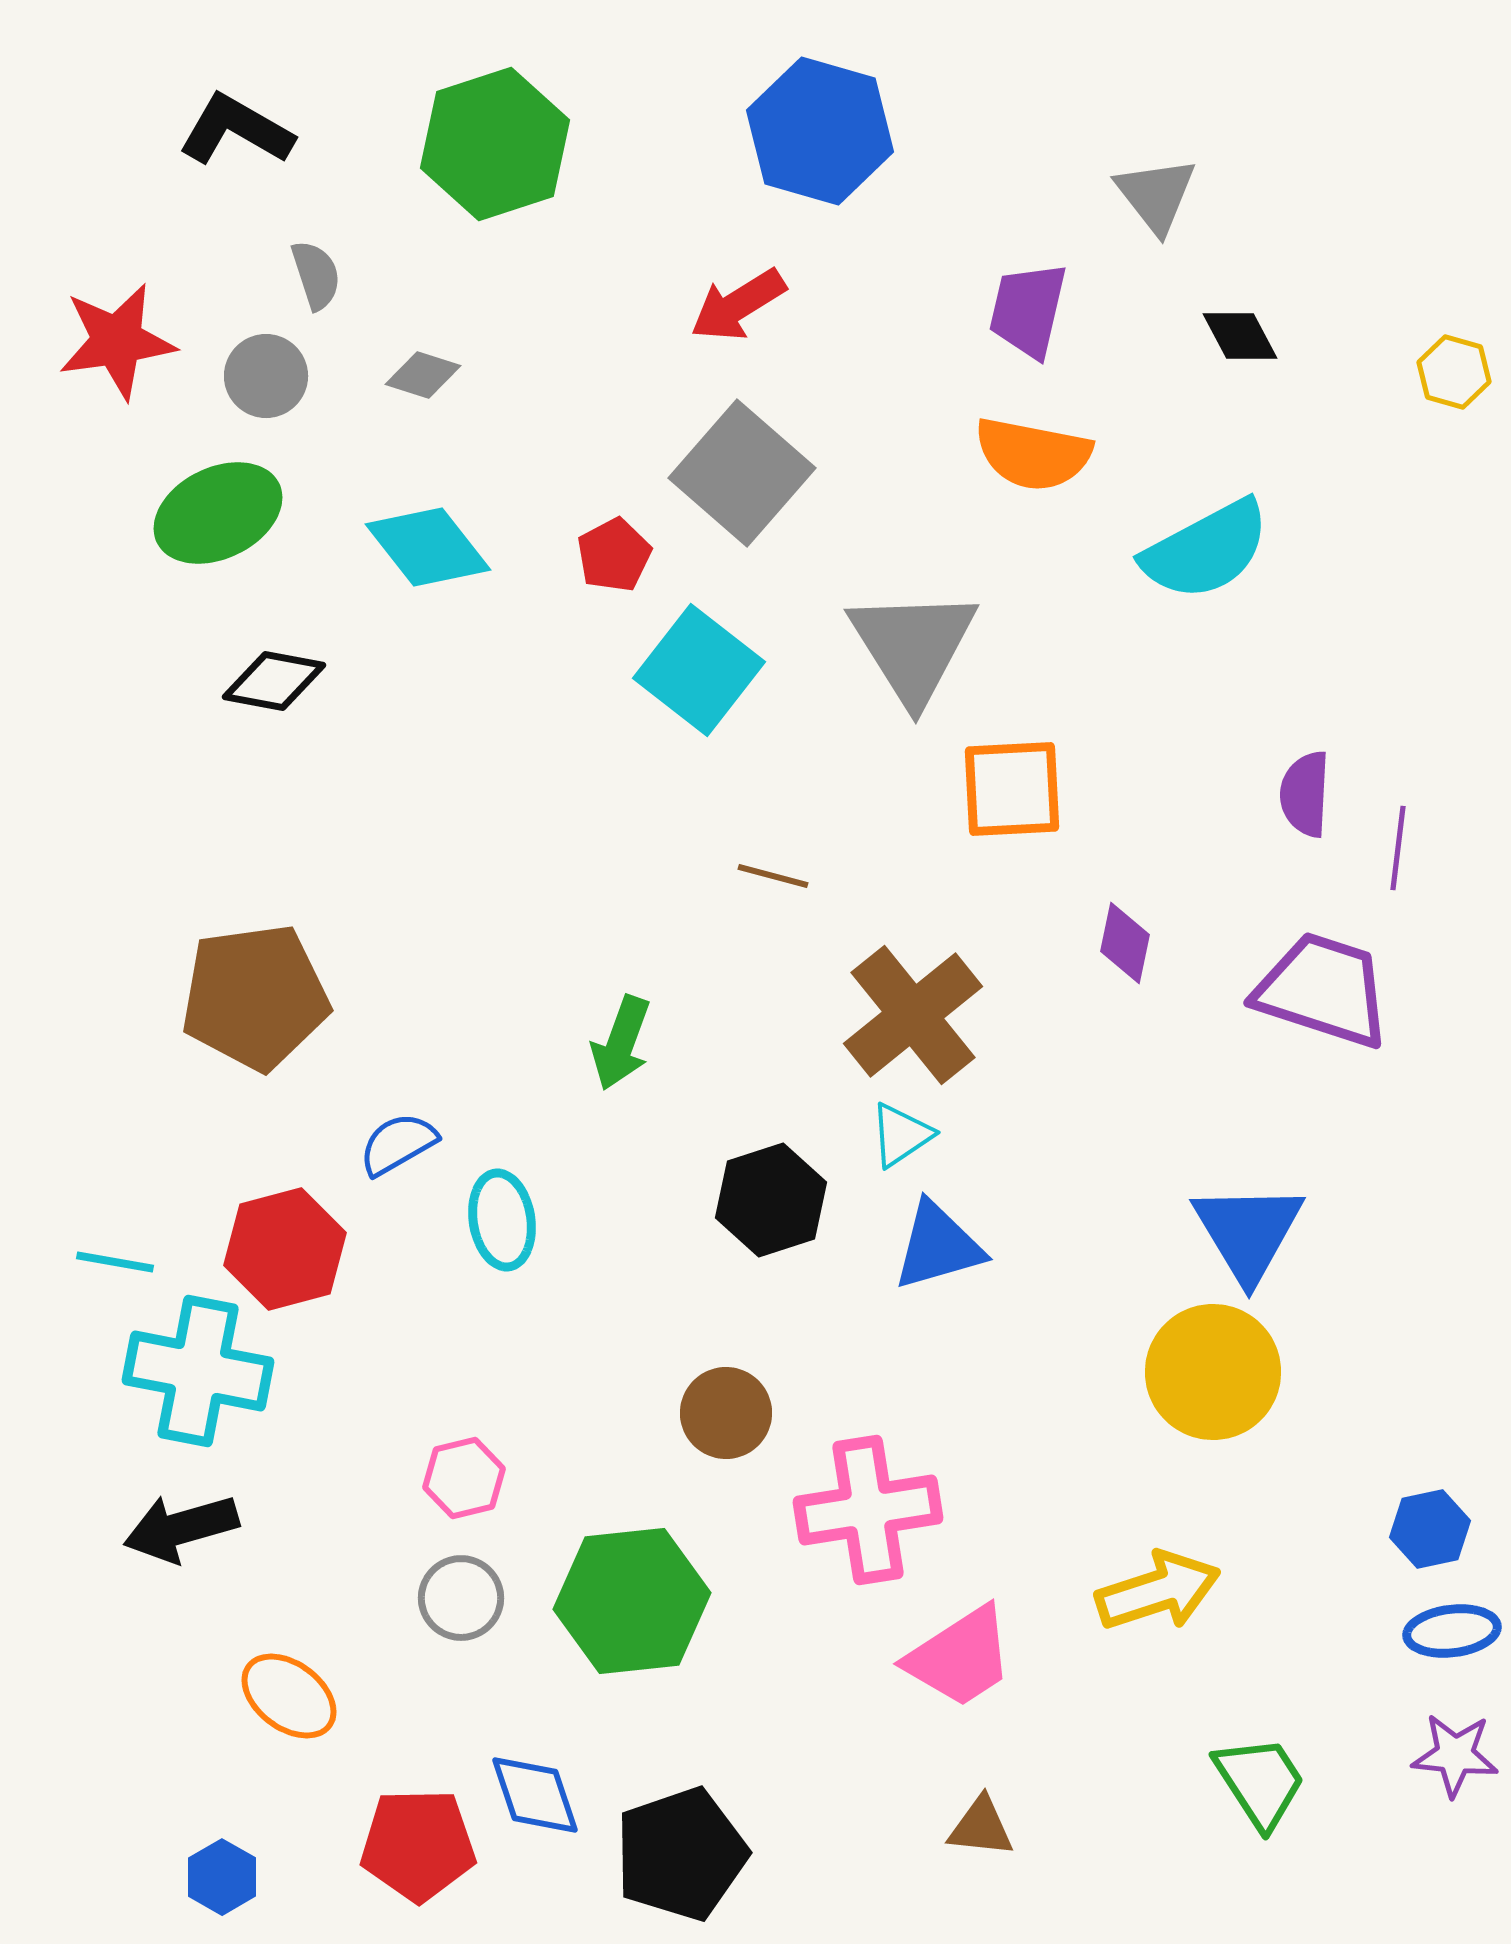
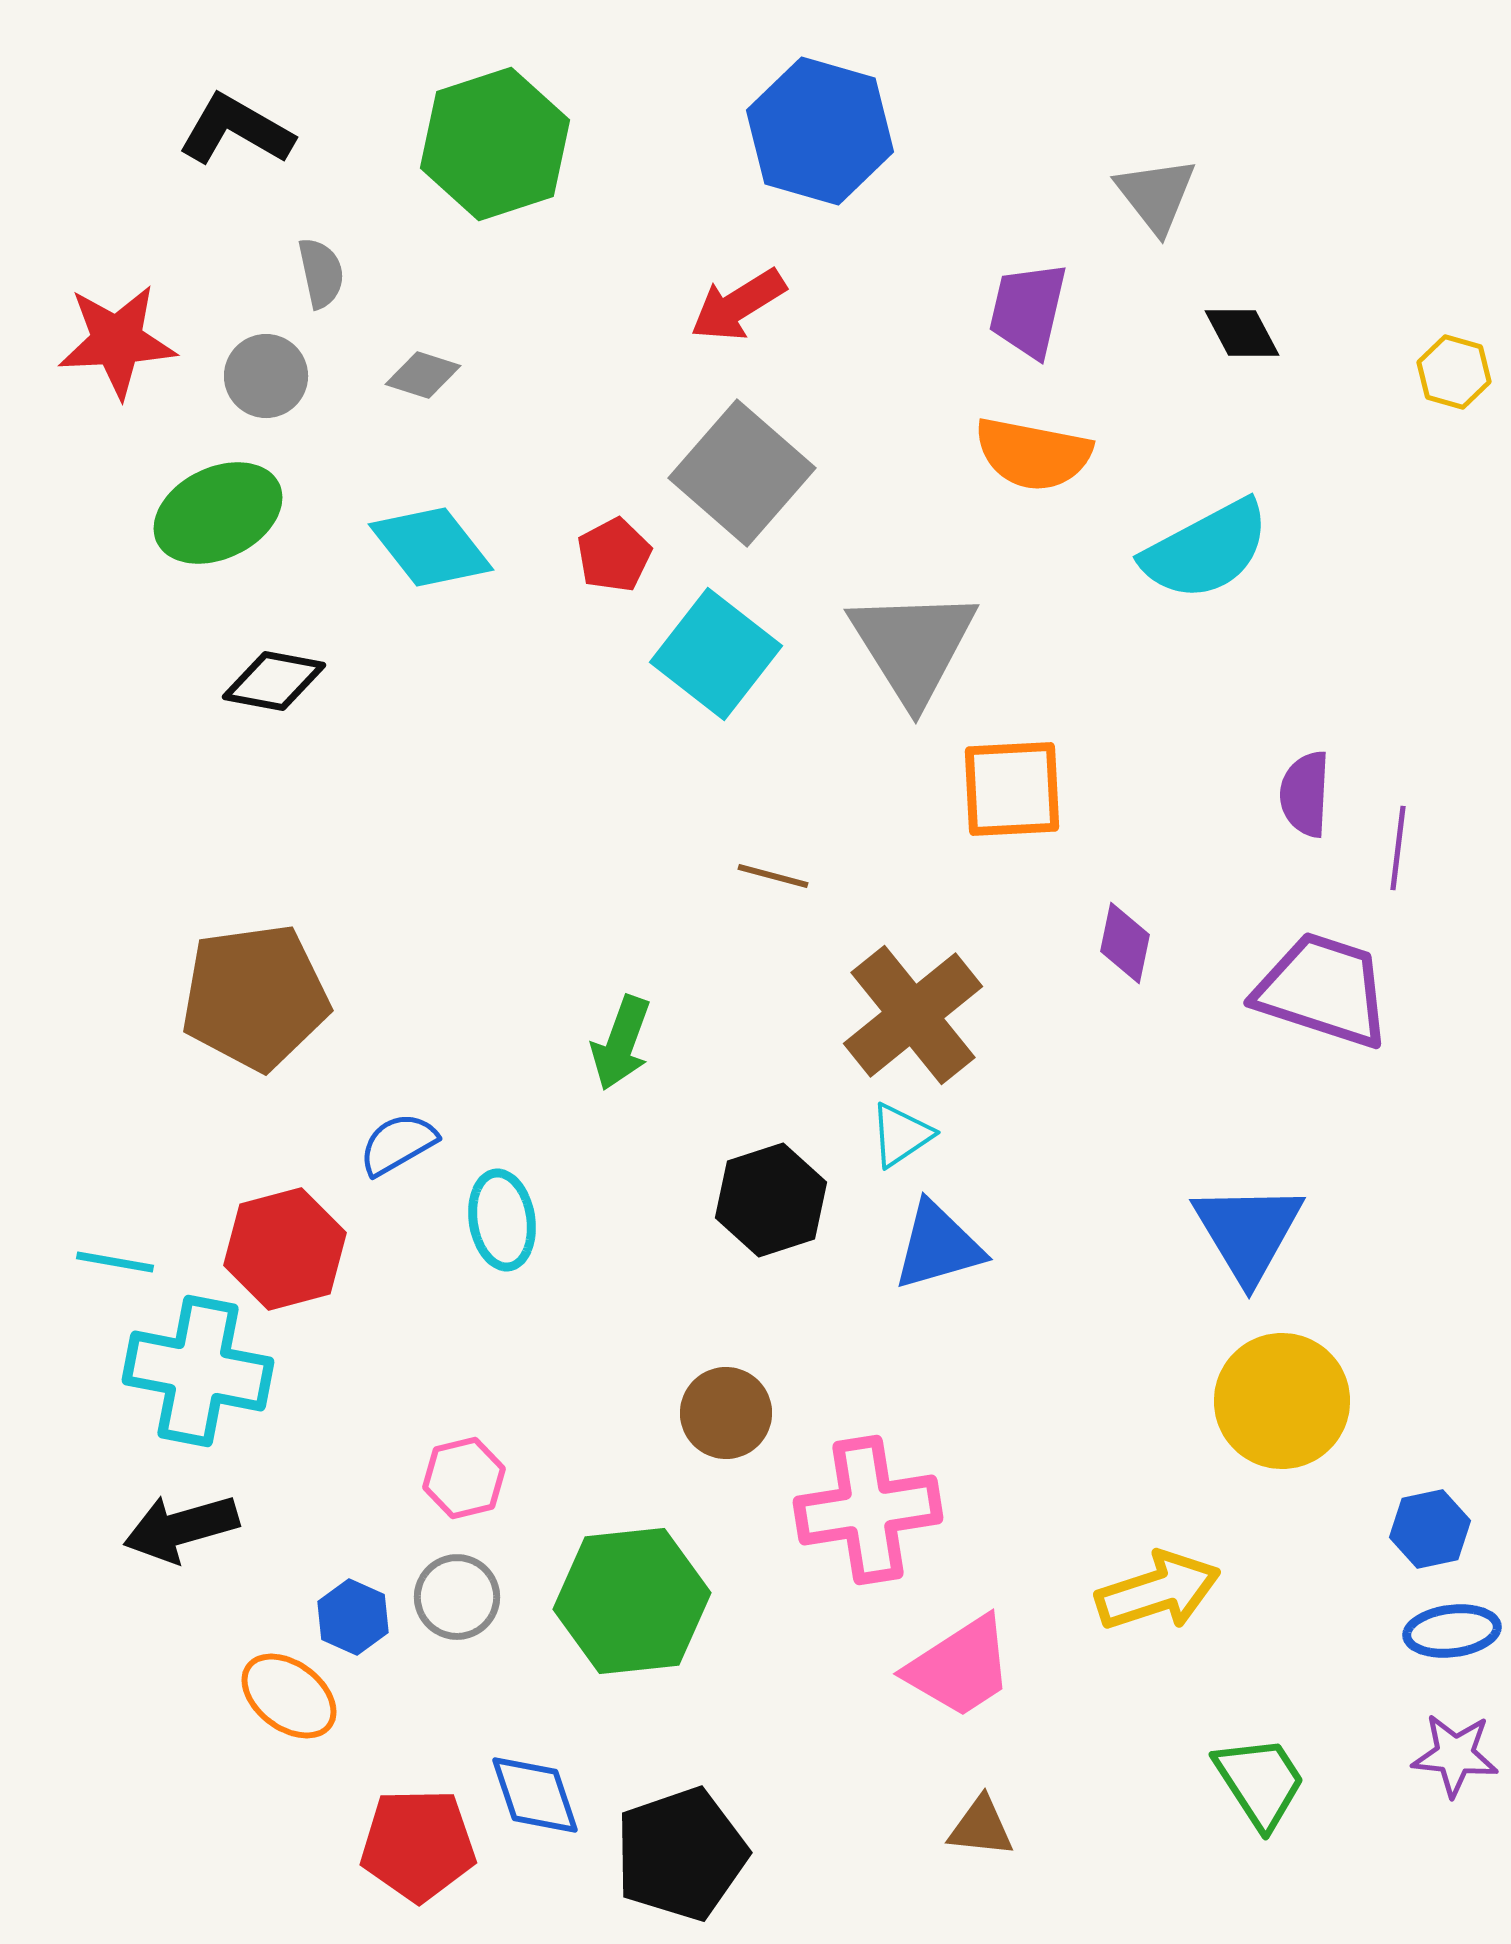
gray semicircle at (316, 275): moved 5 px right, 2 px up; rotated 6 degrees clockwise
black diamond at (1240, 336): moved 2 px right, 3 px up
red star at (117, 341): rotated 5 degrees clockwise
cyan diamond at (428, 547): moved 3 px right
cyan square at (699, 670): moved 17 px right, 16 px up
yellow circle at (1213, 1372): moved 69 px right, 29 px down
gray circle at (461, 1598): moved 4 px left, 1 px up
pink trapezoid at (960, 1657): moved 10 px down
blue hexagon at (222, 1877): moved 131 px right, 260 px up; rotated 6 degrees counterclockwise
